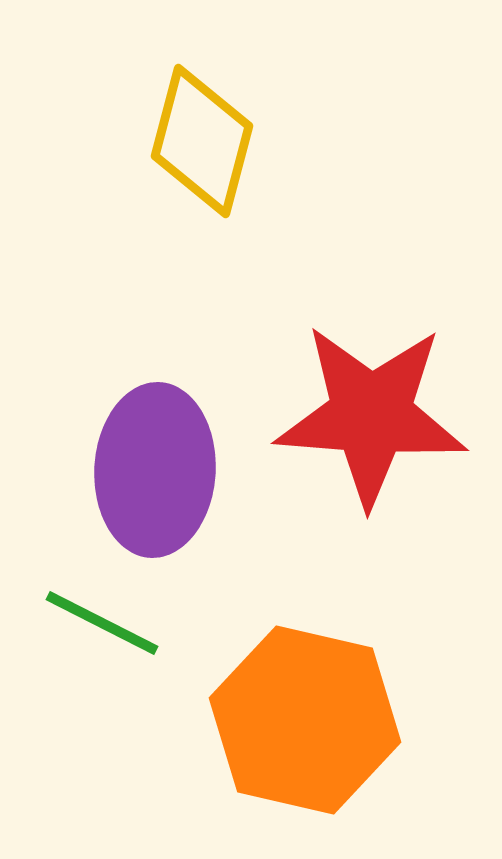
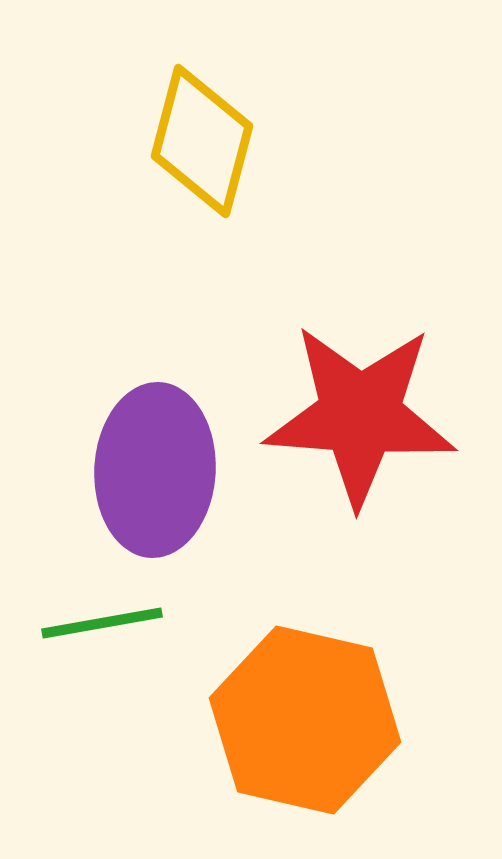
red star: moved 11 px left
green line: rotated 37 degrees counterclockwise
